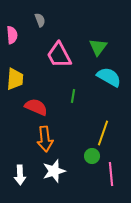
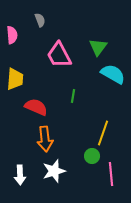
cyan semicircle: moved 4 px right, 3 px up
